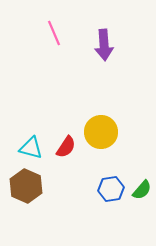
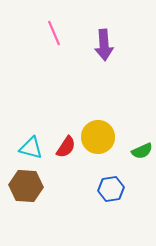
yellow circle: moved 3 px left, 5 px down
brown hexagon: rotated 20 degrees counterclockwise
green semicircle: moved 39 px up; rotated 25 degrees clockwise
